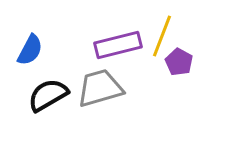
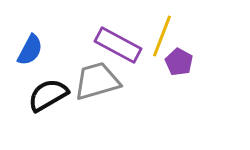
purple rectangle: rotated 42 degrees clockwise
gray trapezoid: moved 3 px left, 7 px up
